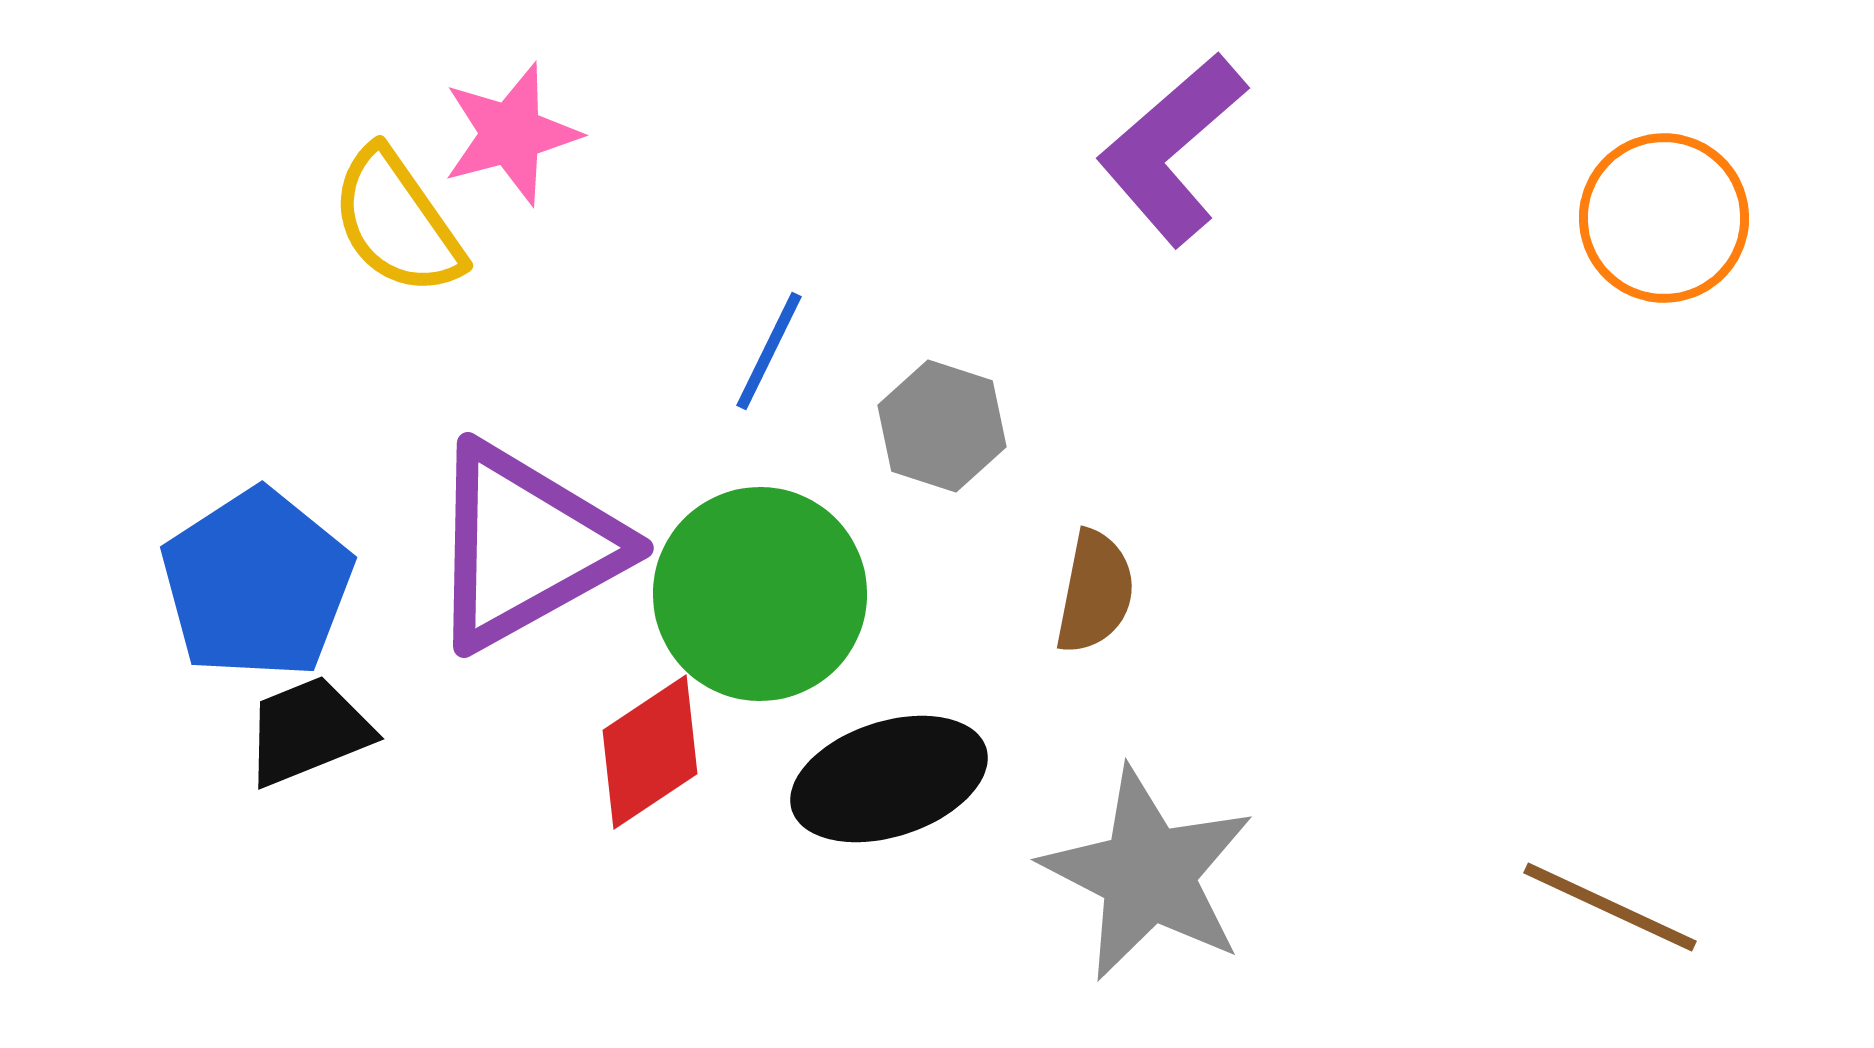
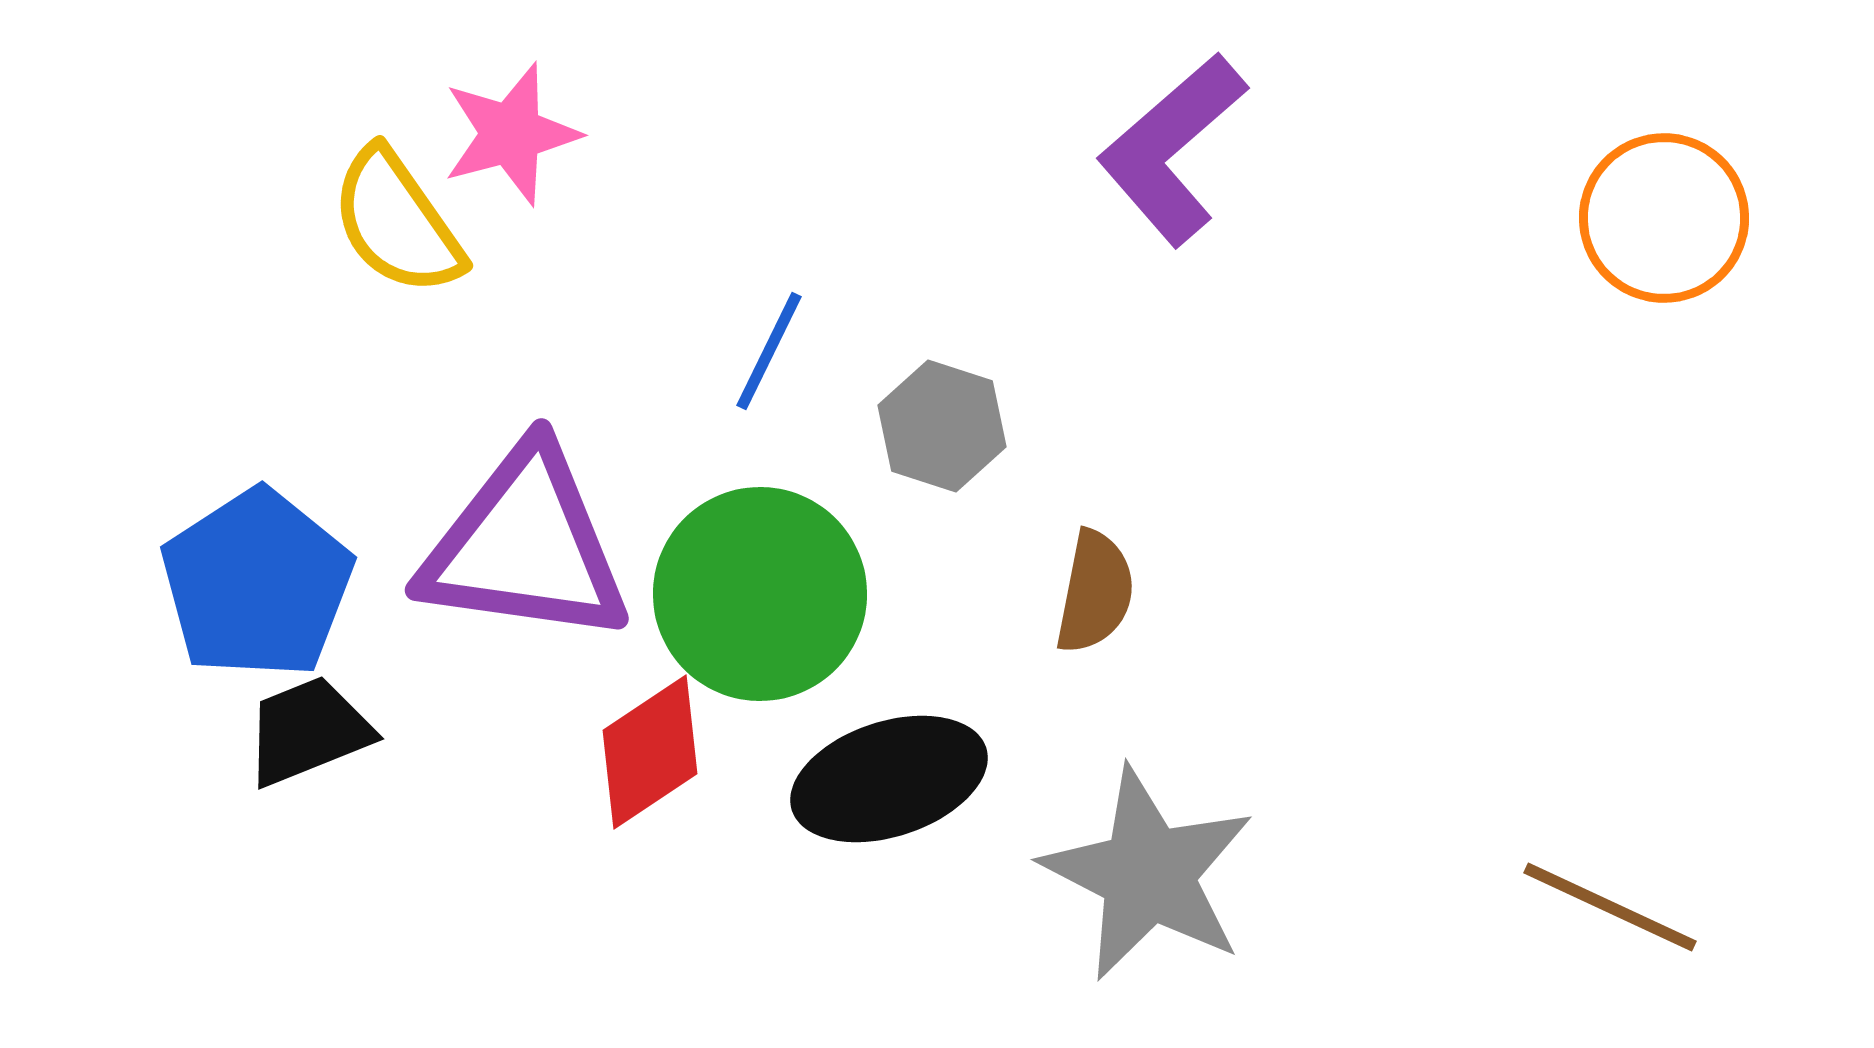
purple triangle: rotated 37 degrees clockwise
